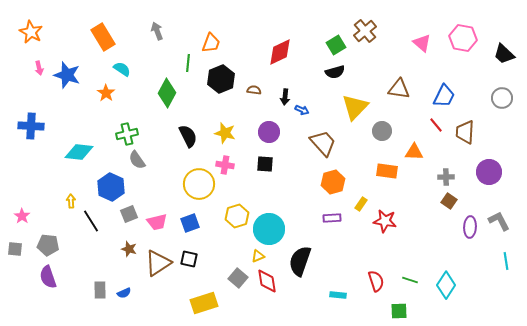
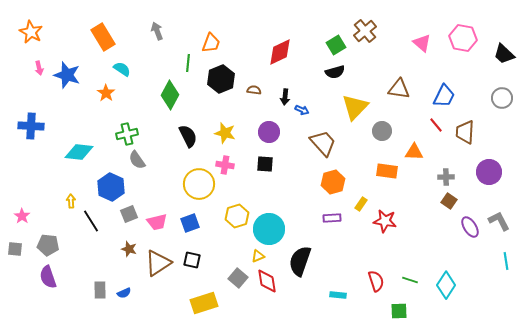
green diamond at (167, 93): moved 3 px right, 2 px down
purple ellipse at (470, 227): rotated 35 degrees counterclockwise
black square at (189, 259): moved 3 px right, 1 px down
